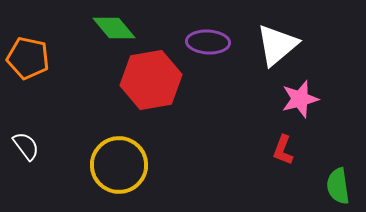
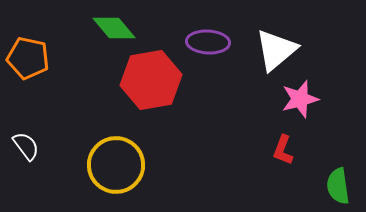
white triangle: moved 1 px left, 5 px down
yellow circle: moved 3 px left
